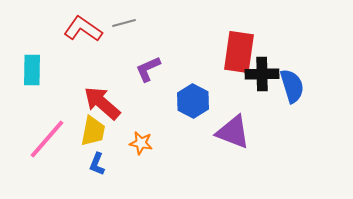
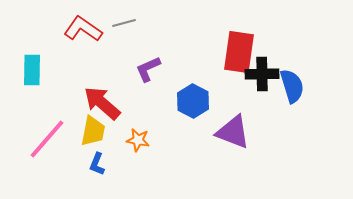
orange star: moved 3 px left, 3 px up
